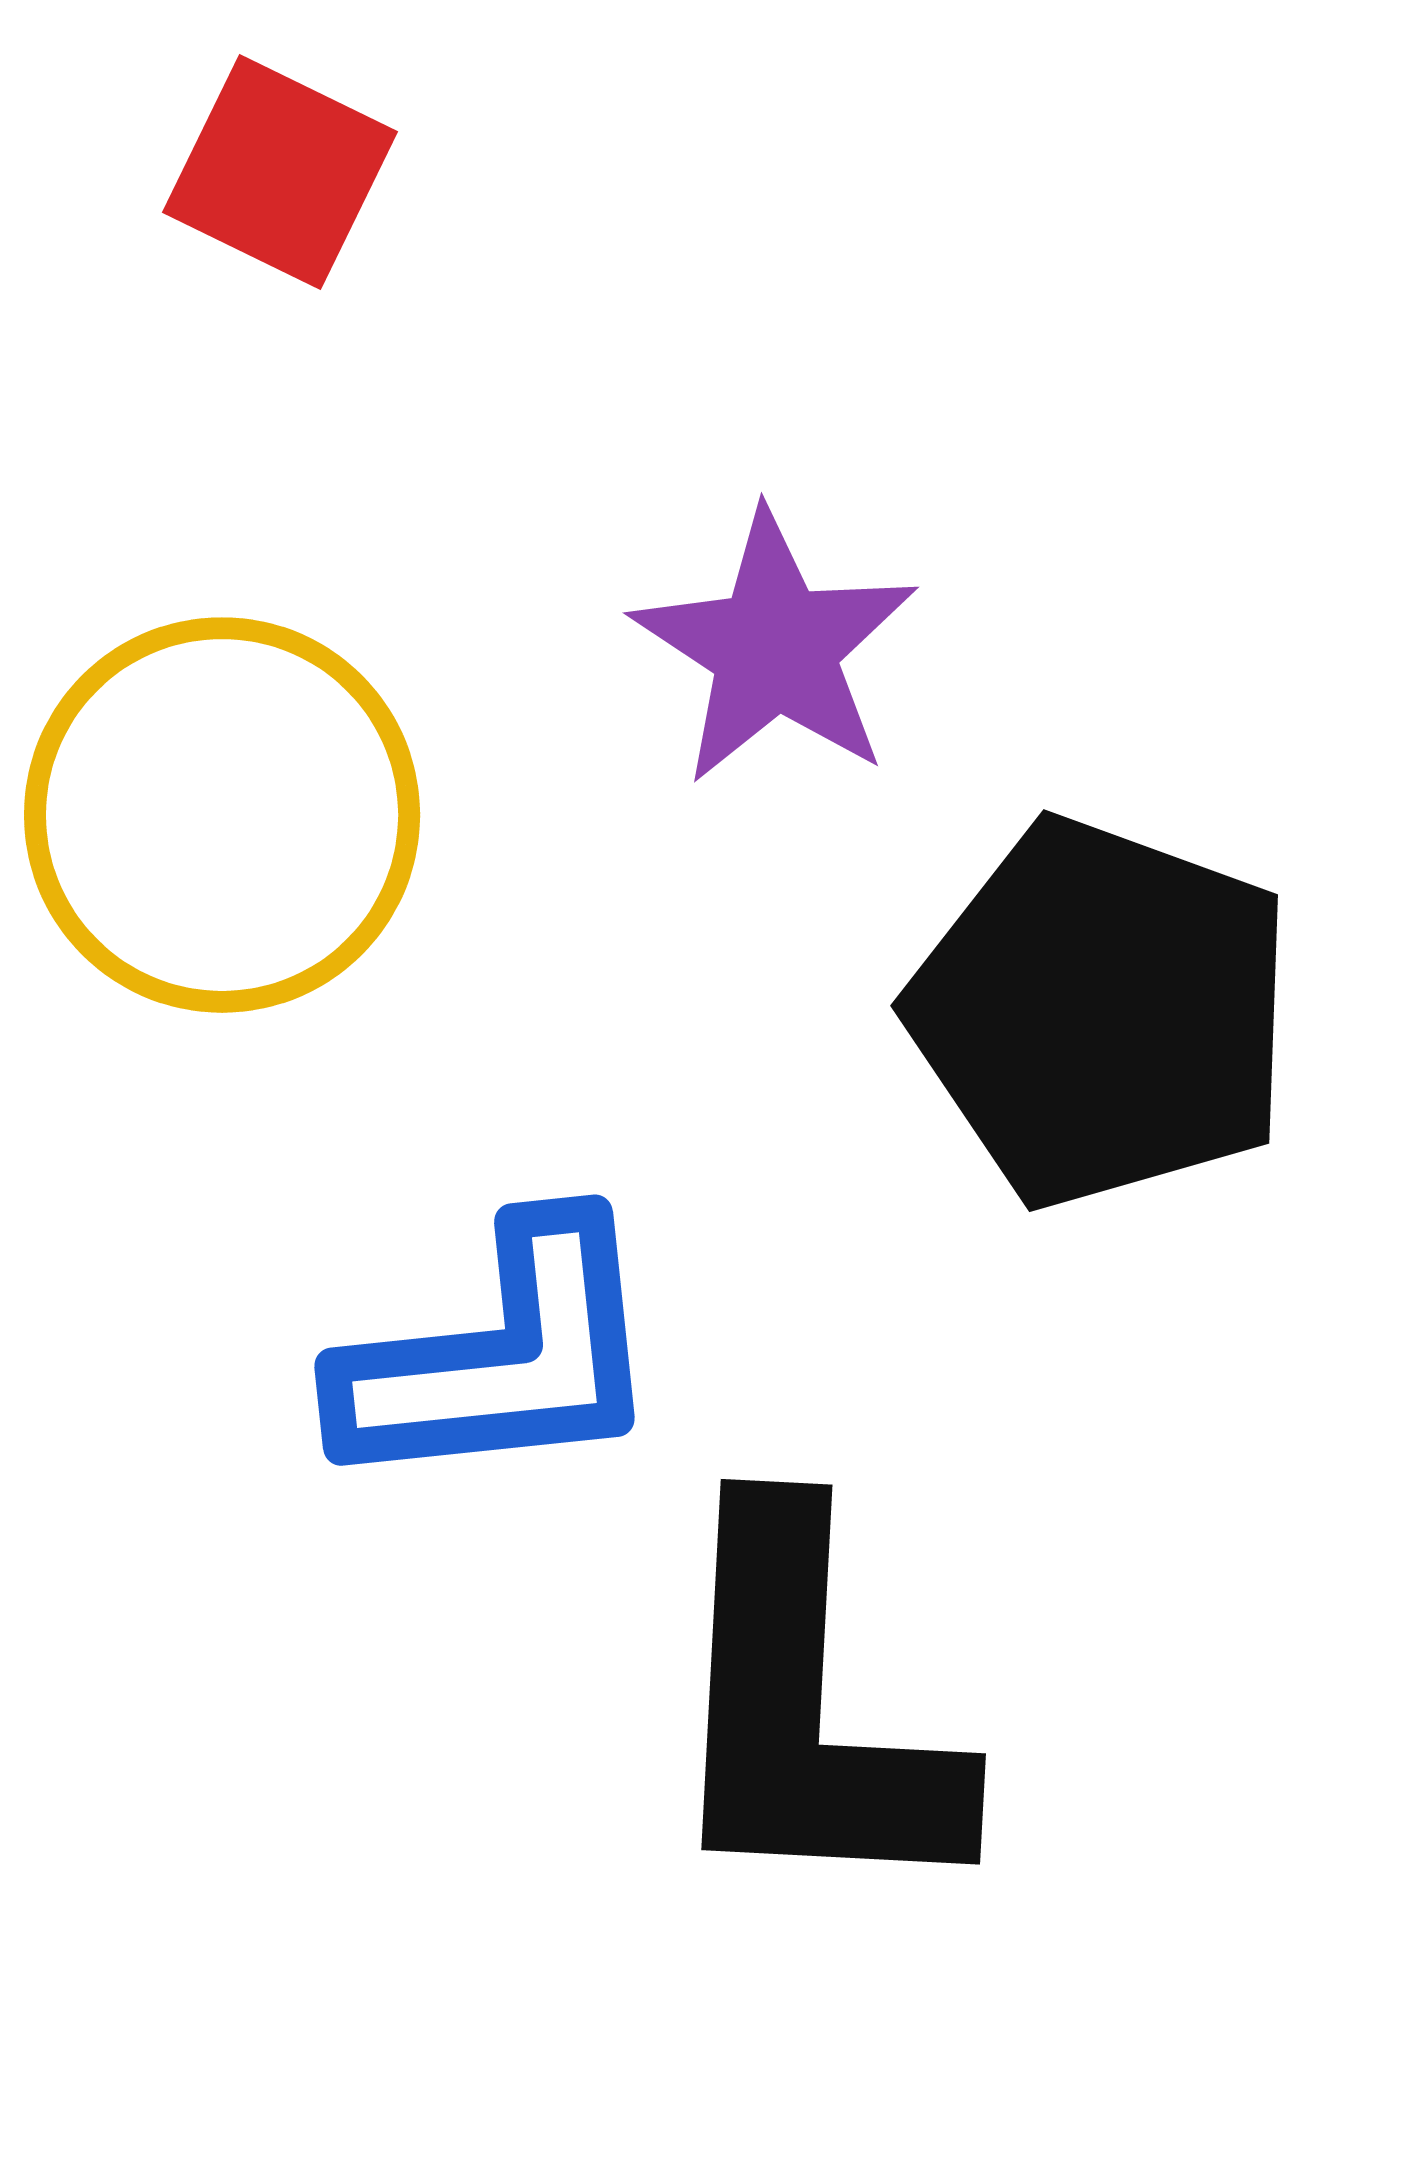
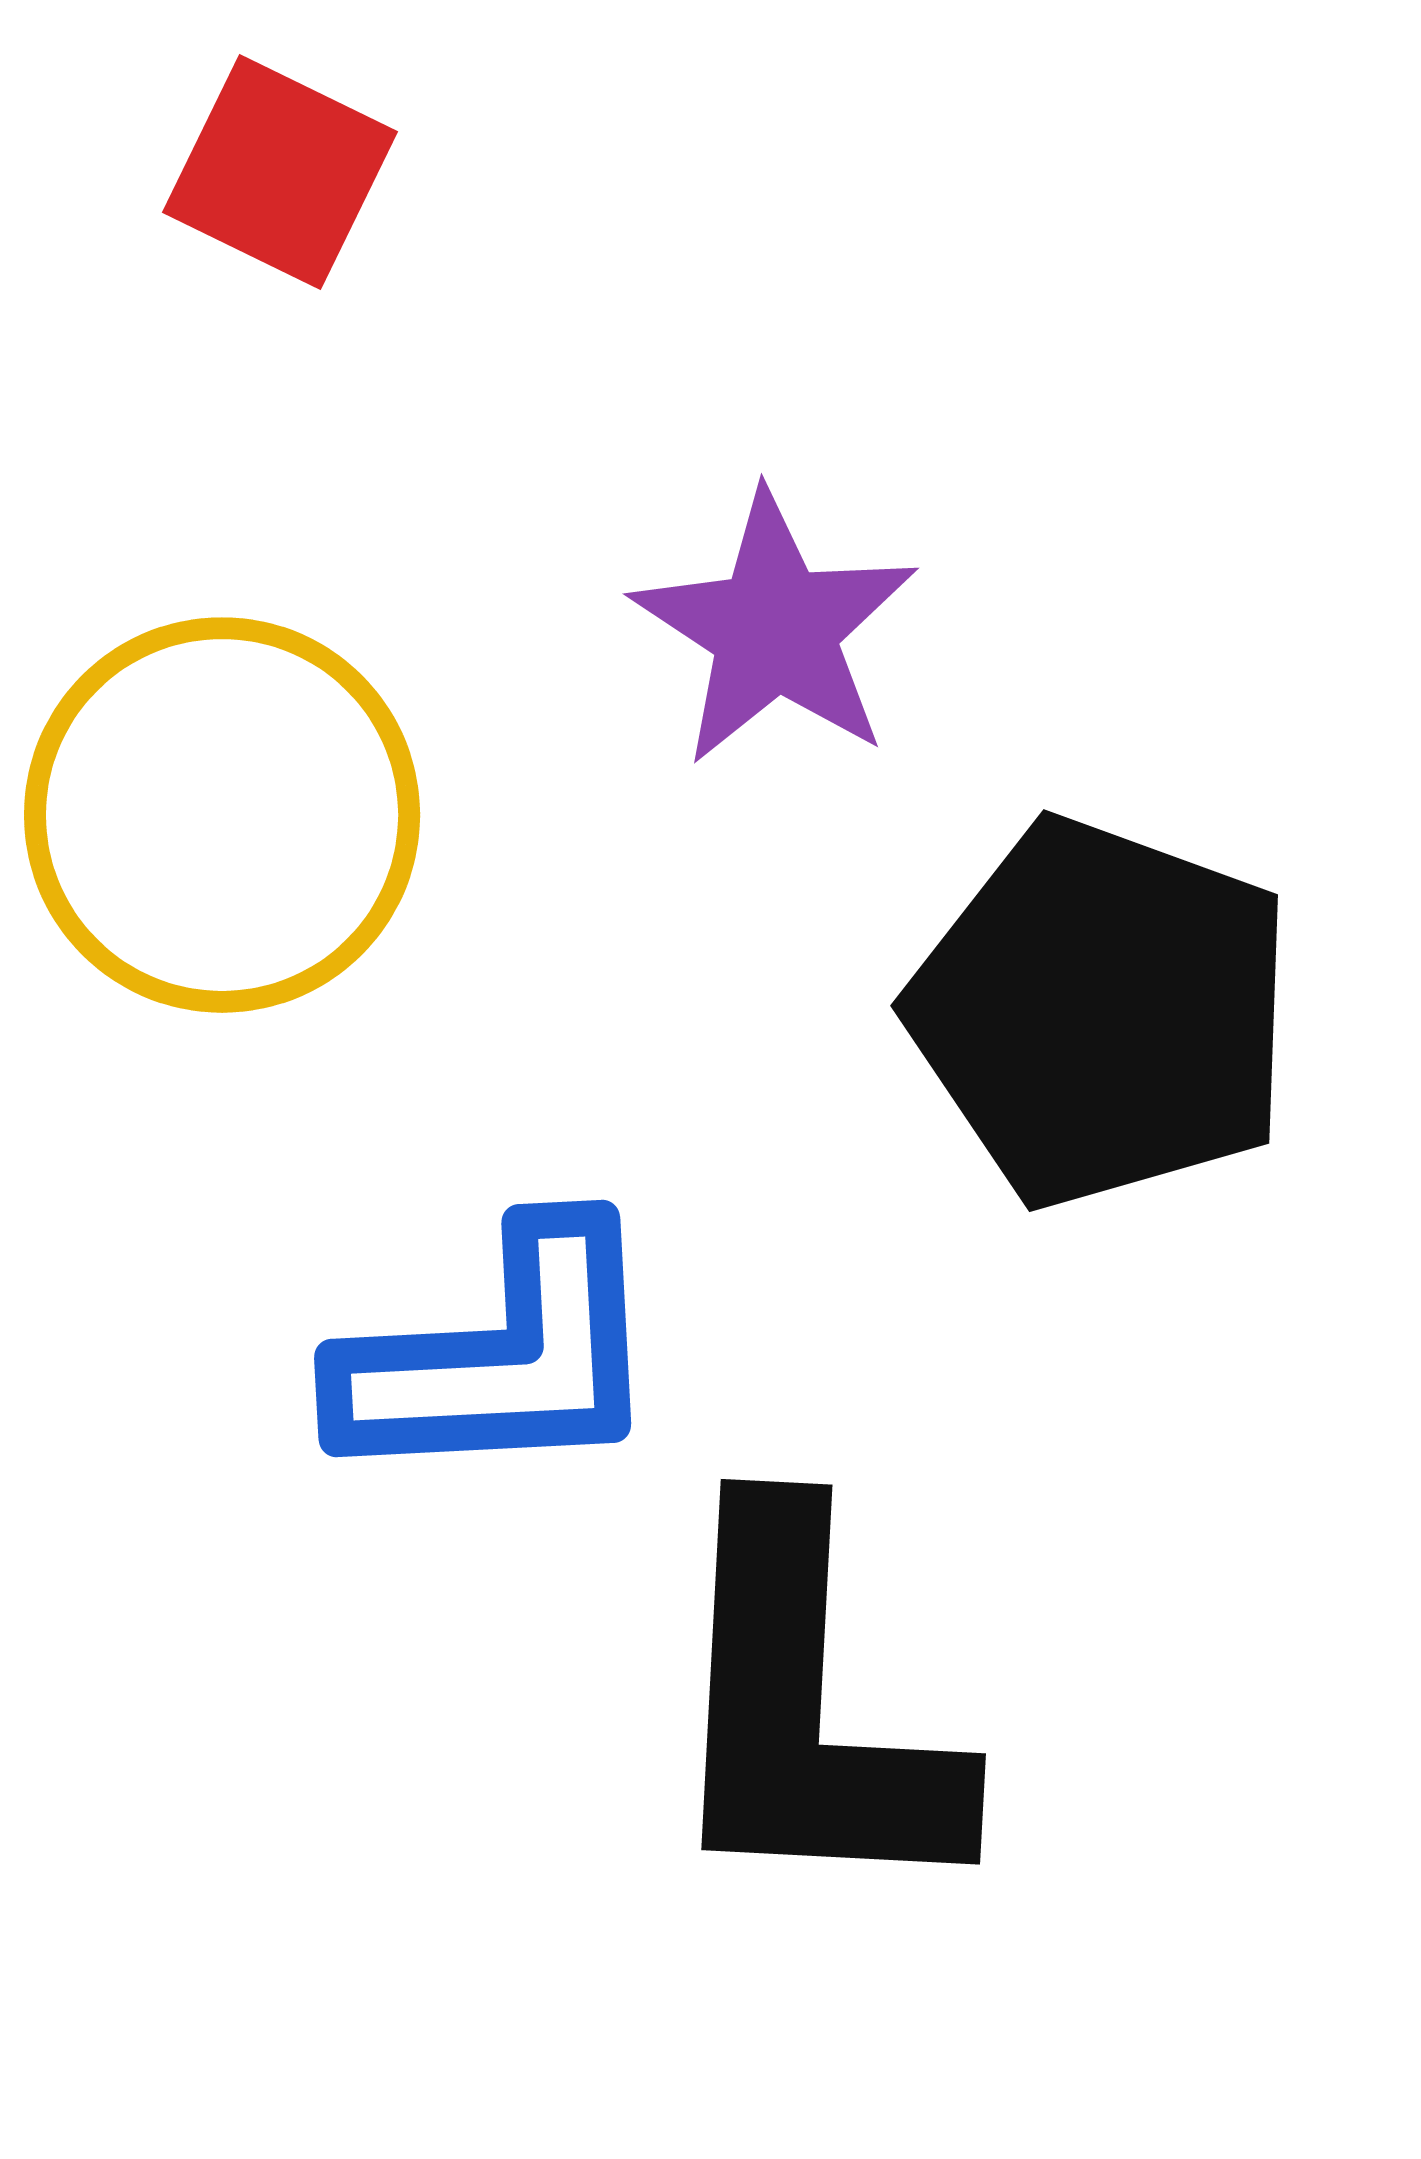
purple star: moved 19 px up
blue L-shape: rotated 3 degrees clockwise
